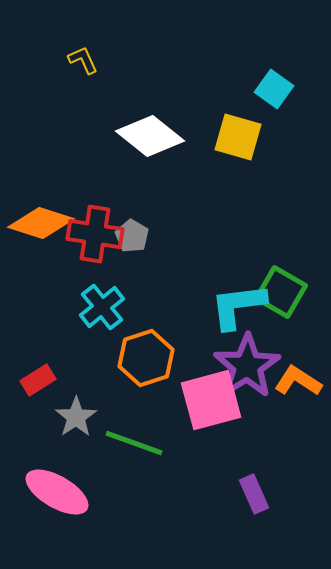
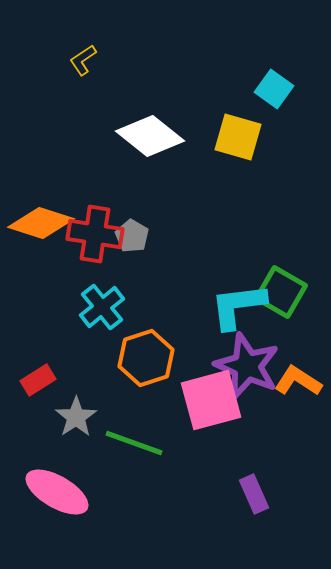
yellow L-shape: rotated 100 degrees counterclockwise
purple star: rotated 16 degrees counterclockwise
